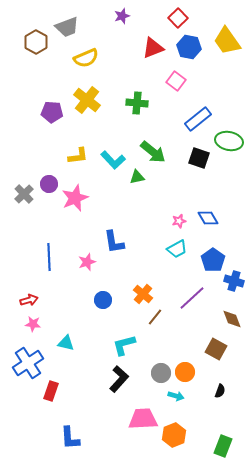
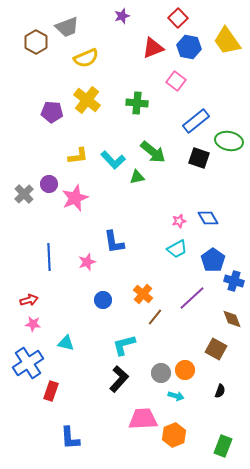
blue rectangle at (198, 119): moved 2 px left, 2 px down
orange circle at (185, 372): moved 2 px up
